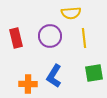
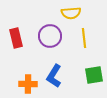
green square: moved 2 px down
